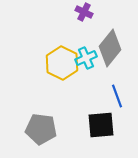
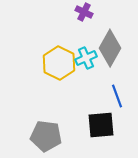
gray diamond: rotated 9 degrees counterclockwise
yellow hexagon: moved 3 px left
gray pentagon: moved 5 px right, 7 px down
